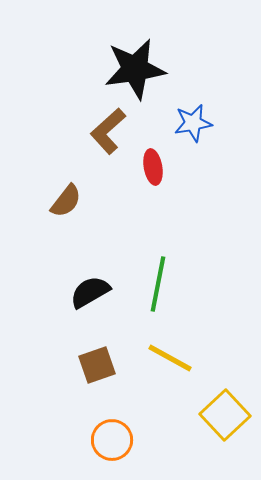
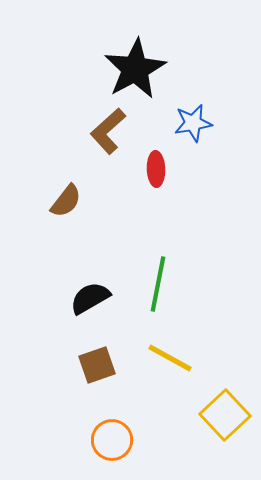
black star: rotated 20 degrees counterclockwise
red ellipse: moved 3 px right, 2 px down; rotated 8 degrees clockwise
black semicircle: moved 6 px down
